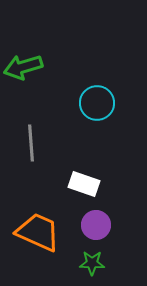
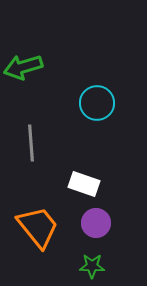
purple circle: moved 2 px up
orange trapezoid: moved 5 px up; rotated 27 degrees clockwise
green star: moved 3 px down
